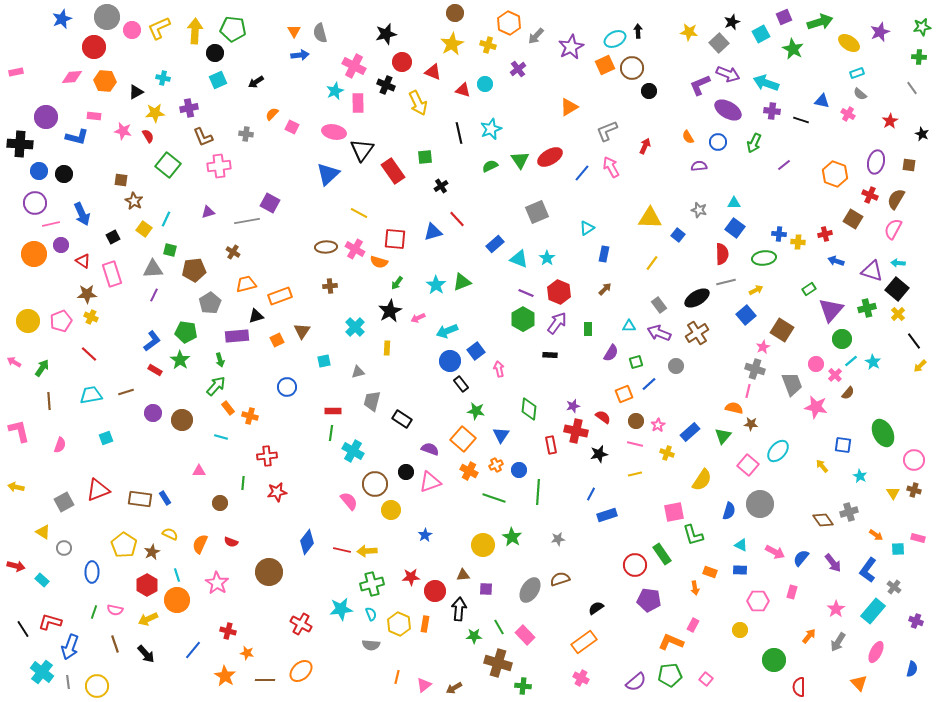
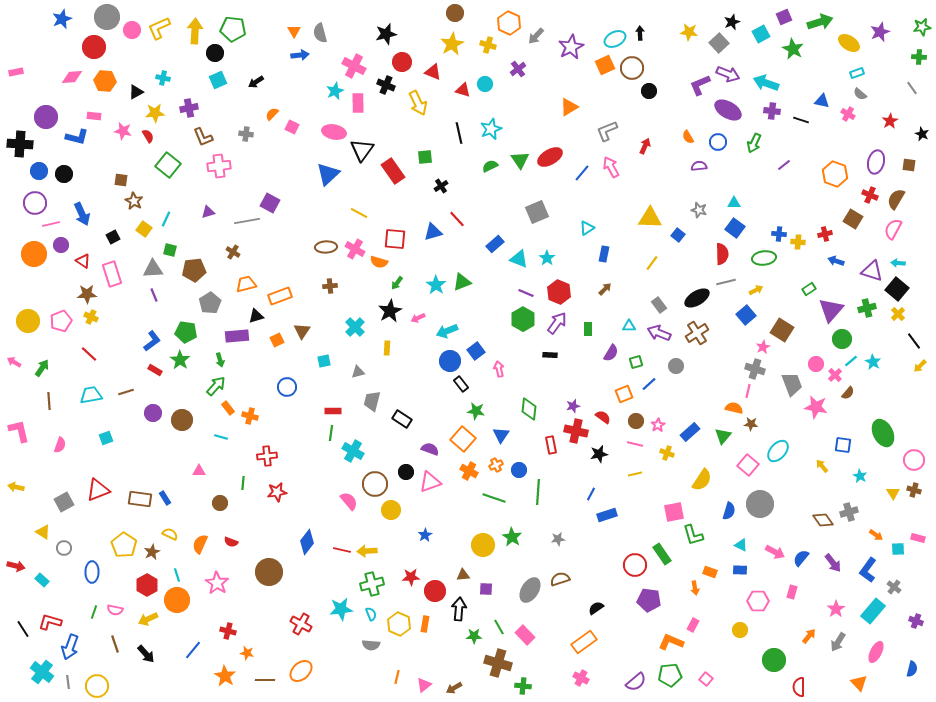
black arrow at (638, 31): moved 2 px right, 2 px down
purple line at (154, 295): rotated 48 degrees counterclockwise
